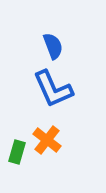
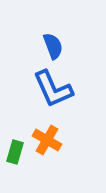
orange cross: rotated 8 degrees counterclockwise
green rectangle: moved 2 px left
